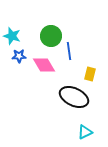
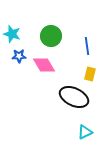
cyan star: moved 2 px up
blue line: moved 18 px right, 5 px up
